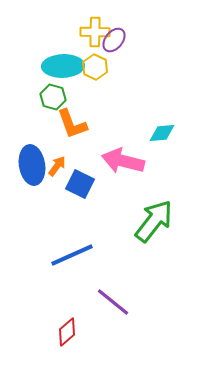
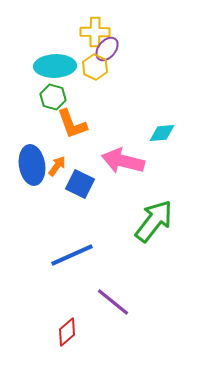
purple ellipse: moved 7 px left, 9 px down
cyan ellipse: moved 8 px left
